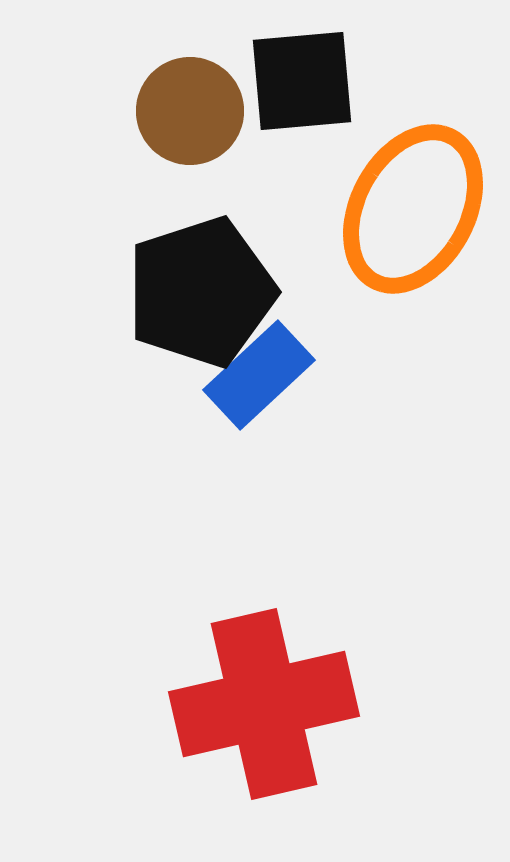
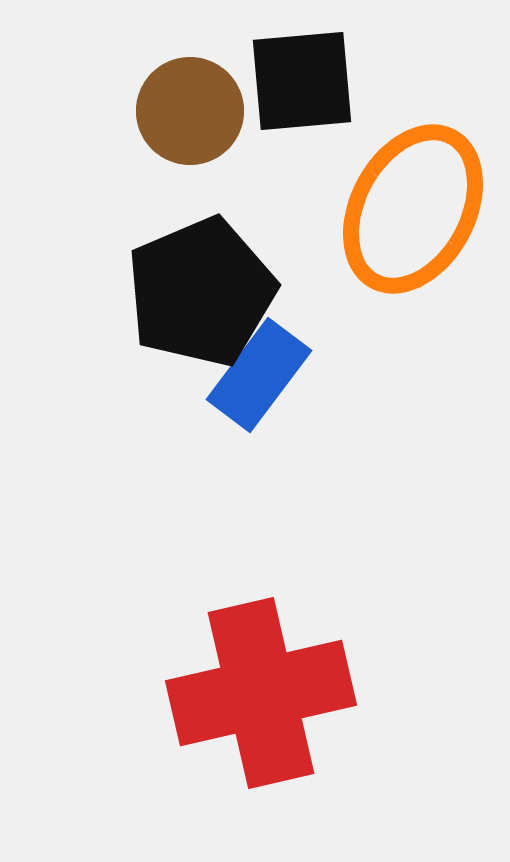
black pentagon: rotated 5 degrees counterclockwise
blue rectangle: rotated 10 degrees counterclockwise
red cross: moved 3 px left, 11 px up
